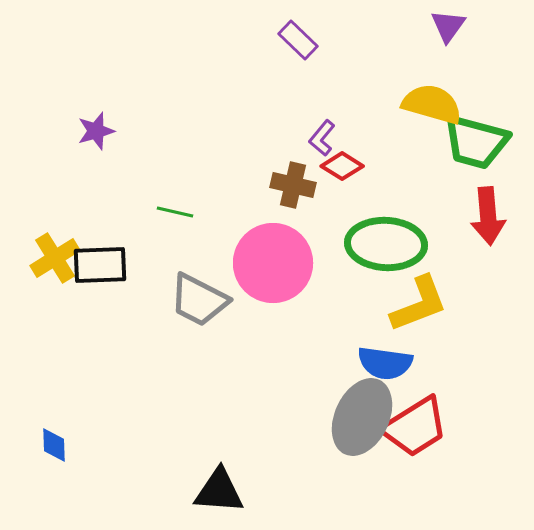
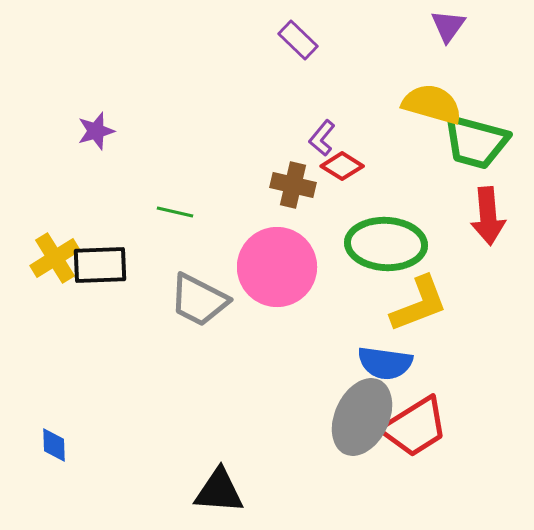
pink circle: moved 4 px right, 4 px down
